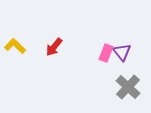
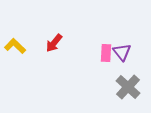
red arrow: moved 4 px up
pink rectangle: rotated 18 degrees counterclockwise
